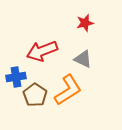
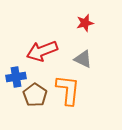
orange L-shape: rotated 52 degrees counterclockwise
